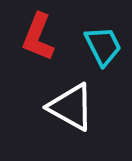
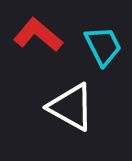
red L-shape: moved 2 px up; rotated 108 degrees clockwise
